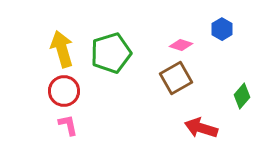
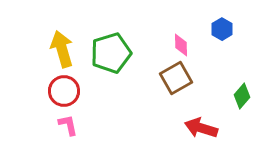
pink diamond: rotated 70 degrees clockwise
